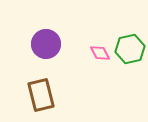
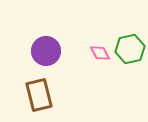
purple circle: moved 7 px down
brown rectangle: moved 2 px left
